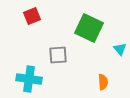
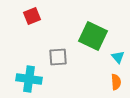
green square: moved 4 px right, 8 px down
cyan triangle: moved 2 px left, 8 px down
gray square: moved 2 px down
orange semicircle: moved 13 px right
